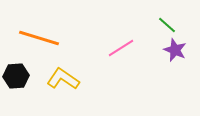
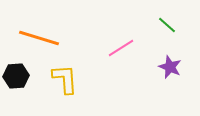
purple star: moved 5 px left, 17 px down
yellow L-shape: moved 2 px right; rotated 52 degrees clockwise
